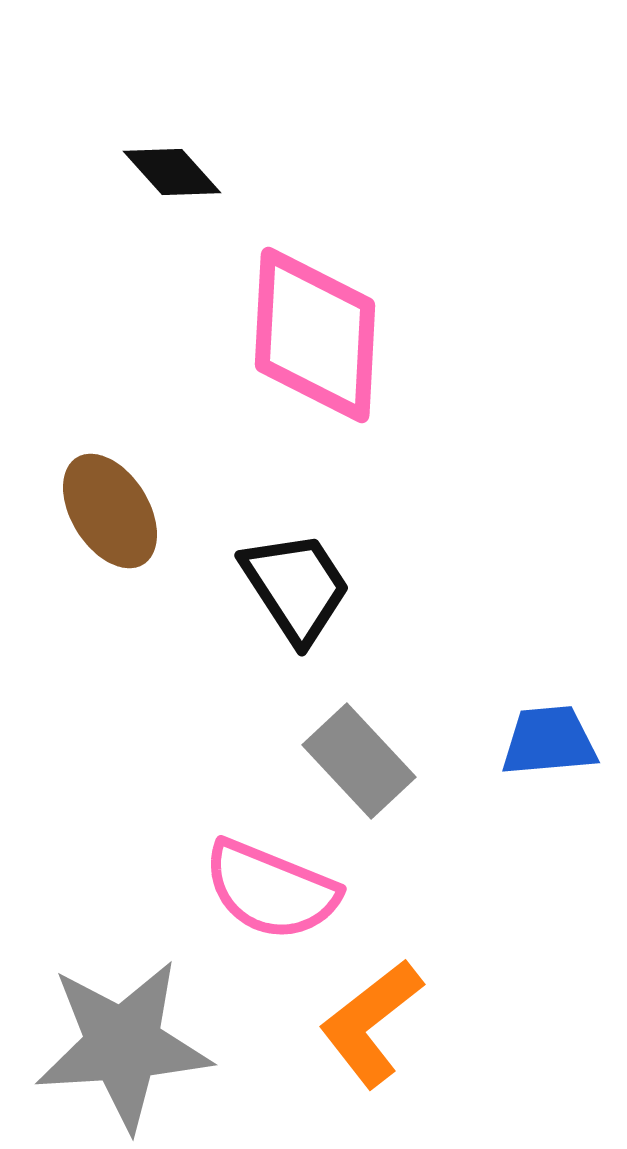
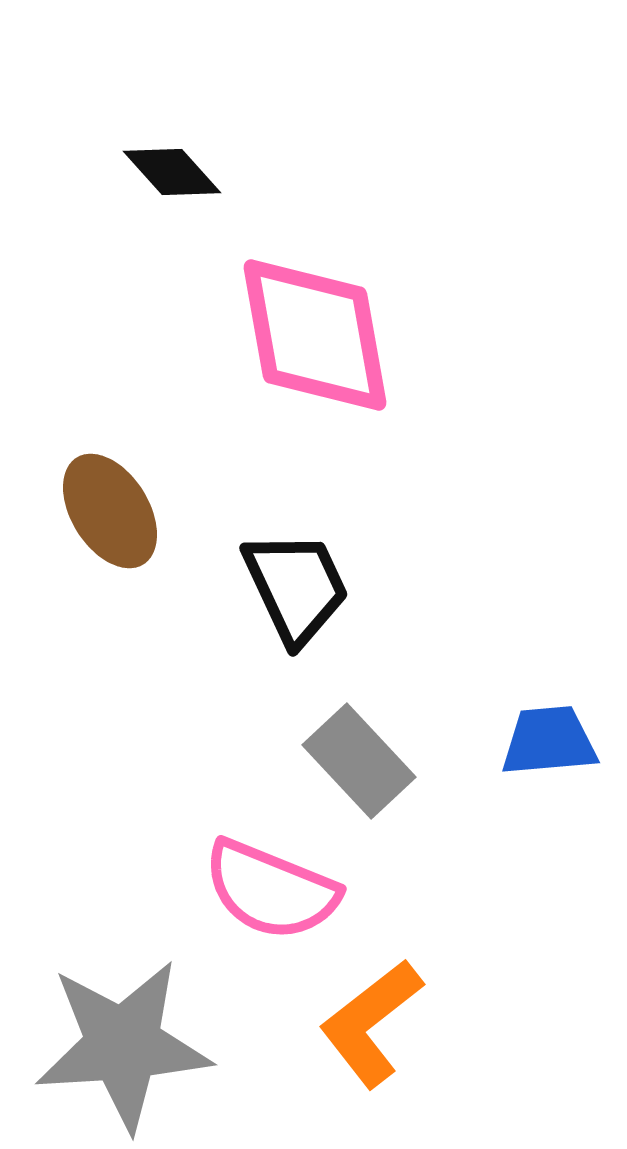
pink diamond: rotated 13 degrees counterclockwise
black trapezoid: rotated 8 degrees clockwise
